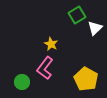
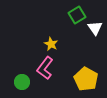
white triangle: rotated 21 degrees counterclockwise
